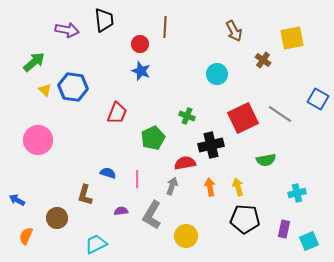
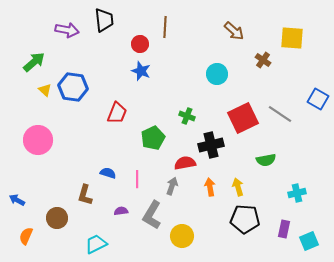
brown arrow: rotated 20 degrees counterclockwise
yellow square: rotated 15 degrees clockwise
yellow circle: moved 4 px left
